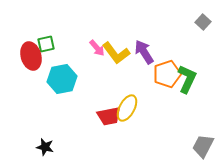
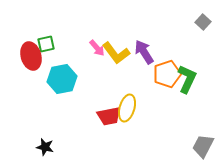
yellow ellipse: rotated 12 degrees counterclockwise
